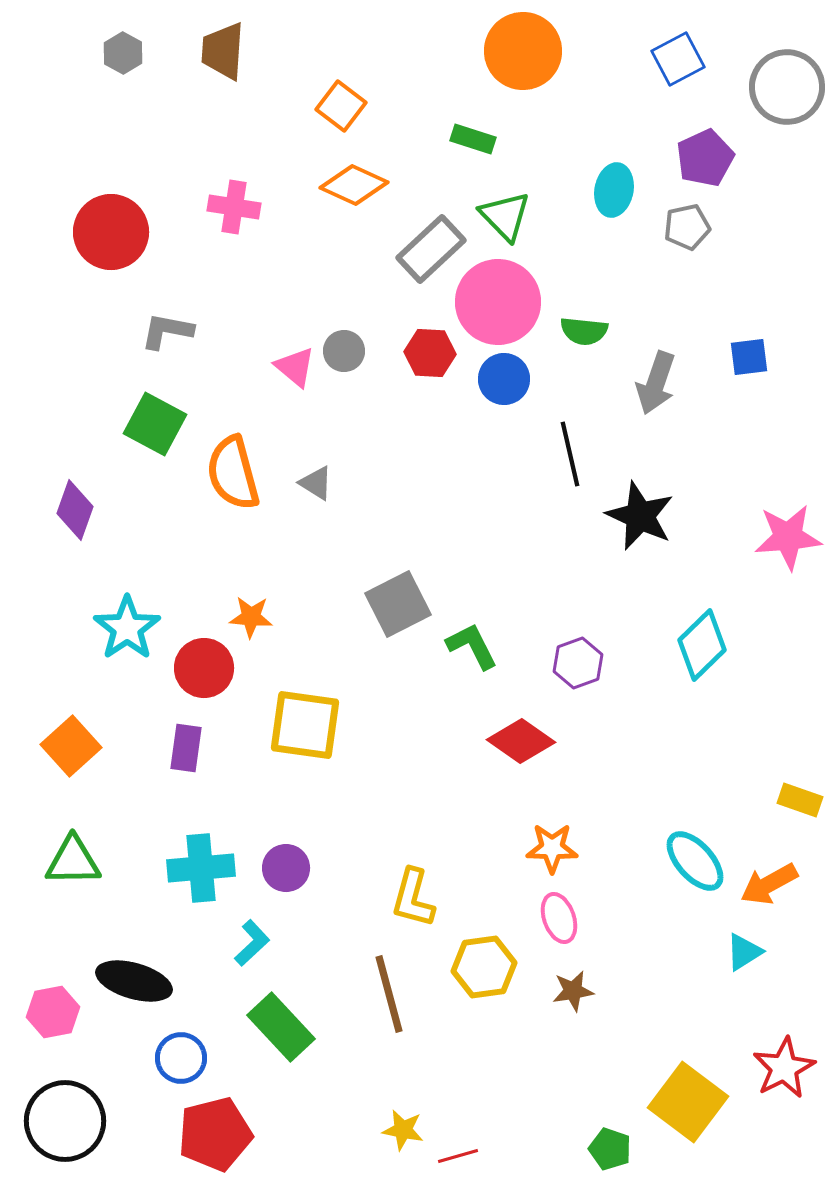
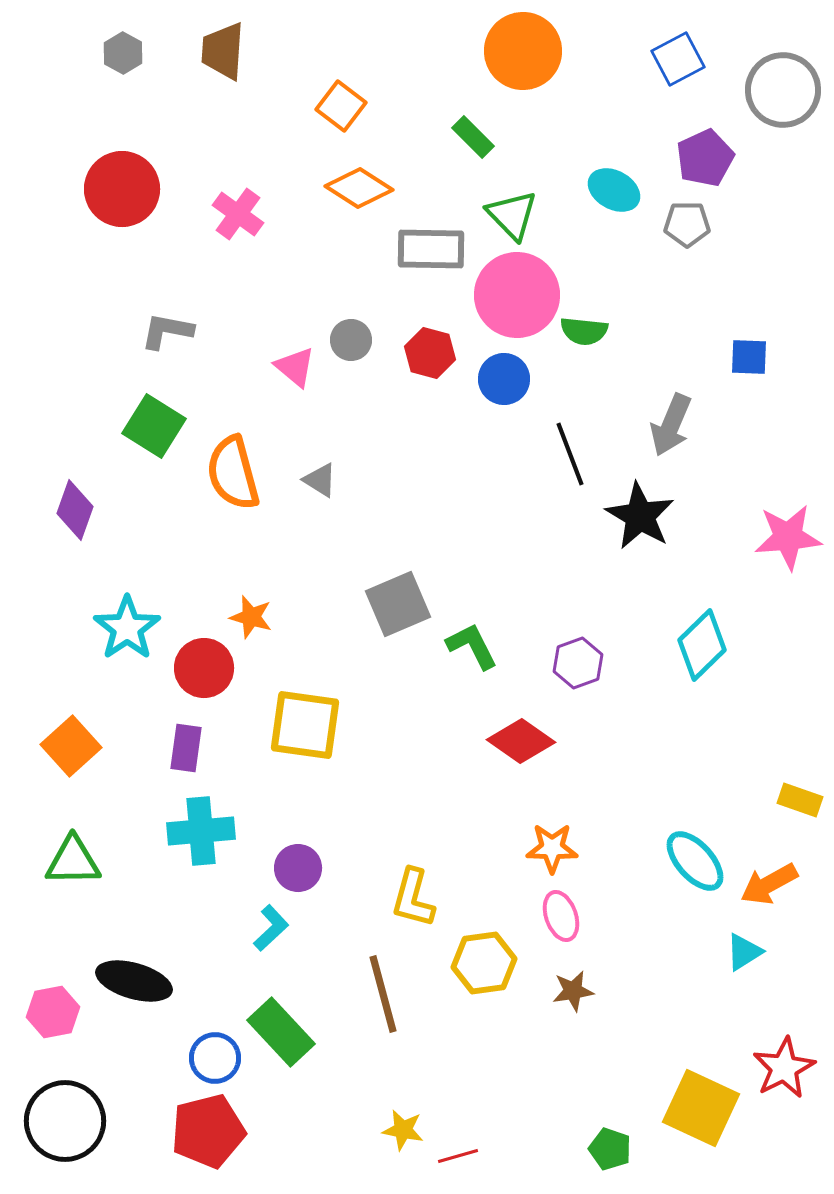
gray circle at (787, 87): moved 4 px left, 3 px down
green rectangle at (473, 139): moved 2 px up; rotated 27 degrees clockwise
orange diamond at (354, 185): moved 5 px right, 3 px down; rotated 8 degrees clockwise
cyan ellipse at (614, 190): rotated 72 degrees counterclockwise
pink cross at (234, 207): moved 4 px right, 7 px down; rotated 27 degrees clockwise
green triangle at (505, 216): moved 7 px right, 1 px up
gray pentagon at (687, 227): moved 3 px up; rotated 12 degrees clockwise
red circle at (111, 232): moved 11 px right, 43 px up
gray rectangle at (431, 249): rotated 44 degrees clockwise
pink circle at (498, 302): moved 19 px right, 7 px up
gray circle at (344, 351): moved 7 px right, 11 px up
red hexagon at (430, 353): rotated 12 degrees clockwise
blue square at (749, 357): rotated 9 degrees clockwise
gray arrow at (656, 383): moved 15 px right, 42 px down; rotated 4 degrees clockwise
green square at (155, 424): moved 1 px left, 2 px down; rotated 4 degrees clockwise
black line at (570, 454): rotated 8 degrees counterclockwise
gray triangle at (316, 483): moved 4 px right, 3 px up
black star at (640, 516): rotated 6 degrees clockwise
gray square at (398, 604): rotated 4 degrees clockwise
orange star at (251, 617): rotated 12 degrees clockwise
cyan cross at (201, 868): moved 37 px up
purple circle at (286, 868): moved 12 px right
pink ellipse at (559, 918): moved 2 px right, 2 px up
cyan L-shape at (252, 943): moved 19 px right, 15 px up
yellow hexagon at (484, 967): moved 4 px up
brown line at (389, 994): moved 6 px left
green rectangle at (281, 1027): moved 5 px down
blue circle at (181, 1058): moved 34 px right
yellow square at (688, 1102): moved 13 px right, 6 px down; rotated 12 degrees counterclockwise
red pentagon at (215, 1134): moved 7 px left, 3 px up
